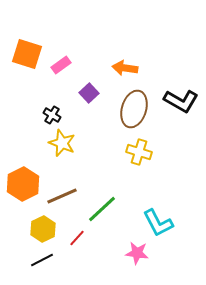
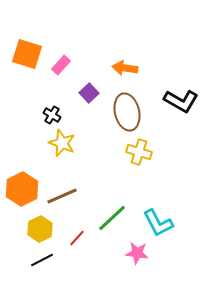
pink rectangle: rotated 12 degrees counterclockwise
brown ellipse: moved 7 px left, 3 px down; rotated 30 degrees counterclockwise
orange hexagon: moved 1 px left, 5 px down
green line: moved 10 px right, 9 px down
yellow hexagon: moved 3 px left
